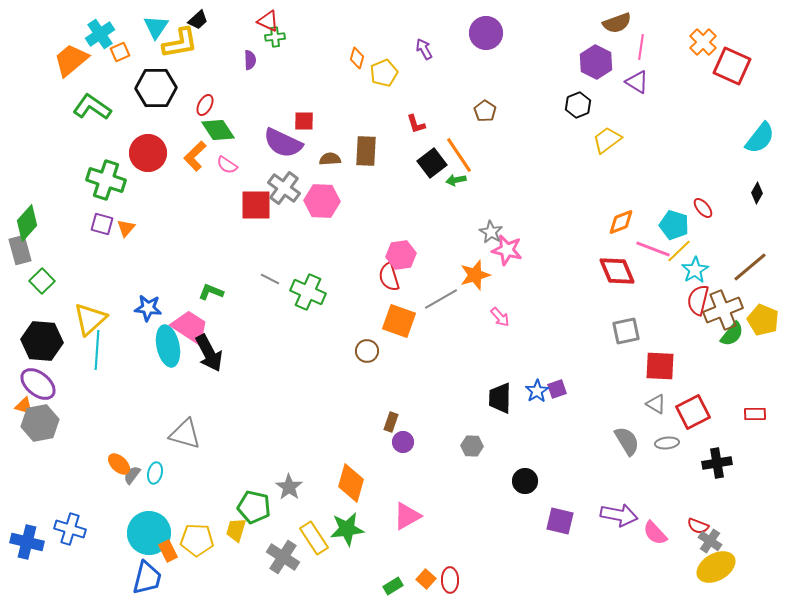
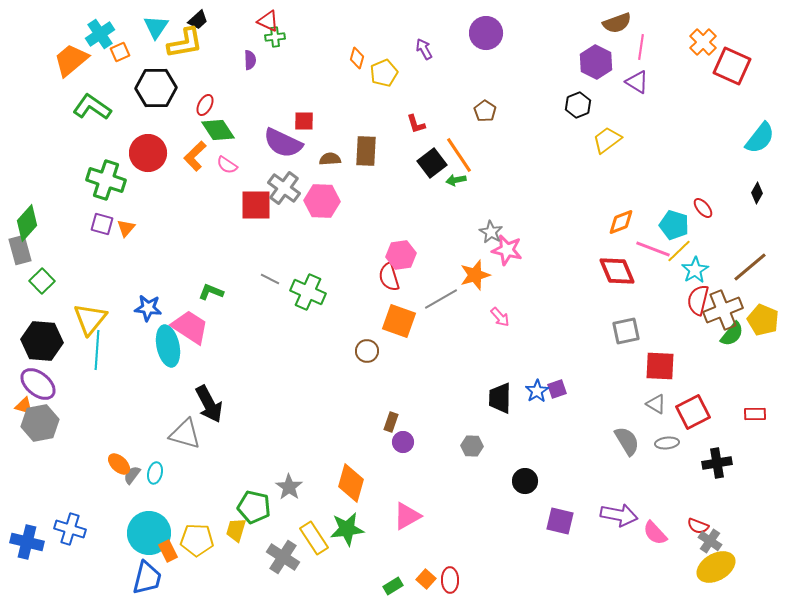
yellow L-shape at (180, 43): moved 5 px right
yellow triangle at (90, 319): rotated 9 degrees counterclockwise
black arrow at (209, 353): moved 51 px down
